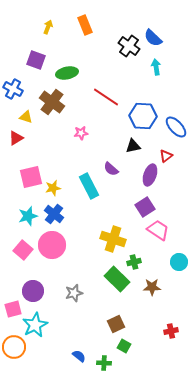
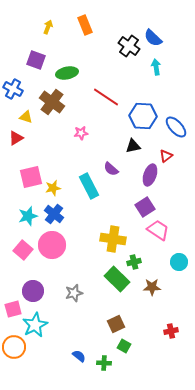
yellow cross at (113, 239): rotated 10 degrees counterclockwise
